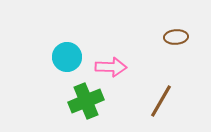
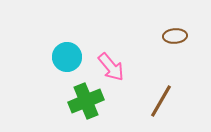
brown ellipse: moved 1 px left, 1 px up
pink arrow: rotated 48 degrees clockwise
